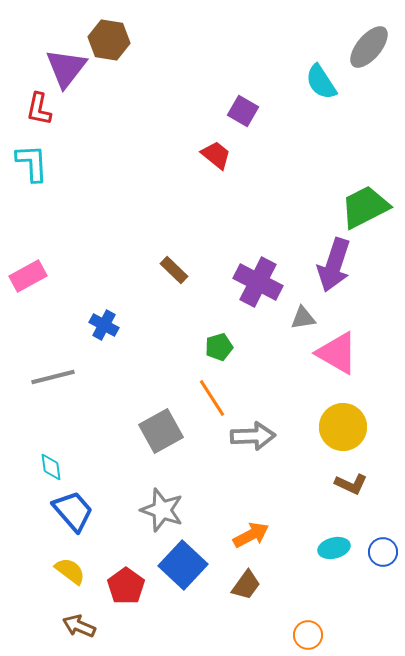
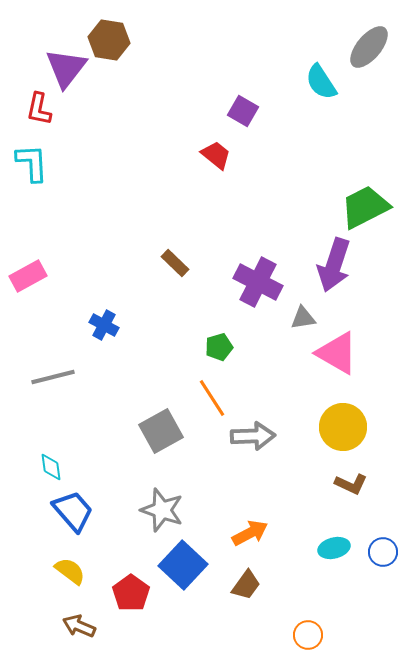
brown rectangle: moved 1 px right, 7 px up
orange arrow: moved 1 px left, 2 px up
red pentagon: moved 5 px right, 7 px down
